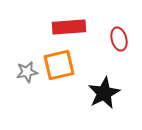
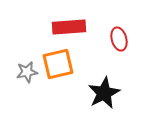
orange square: moved 1 px left, 1 px up
